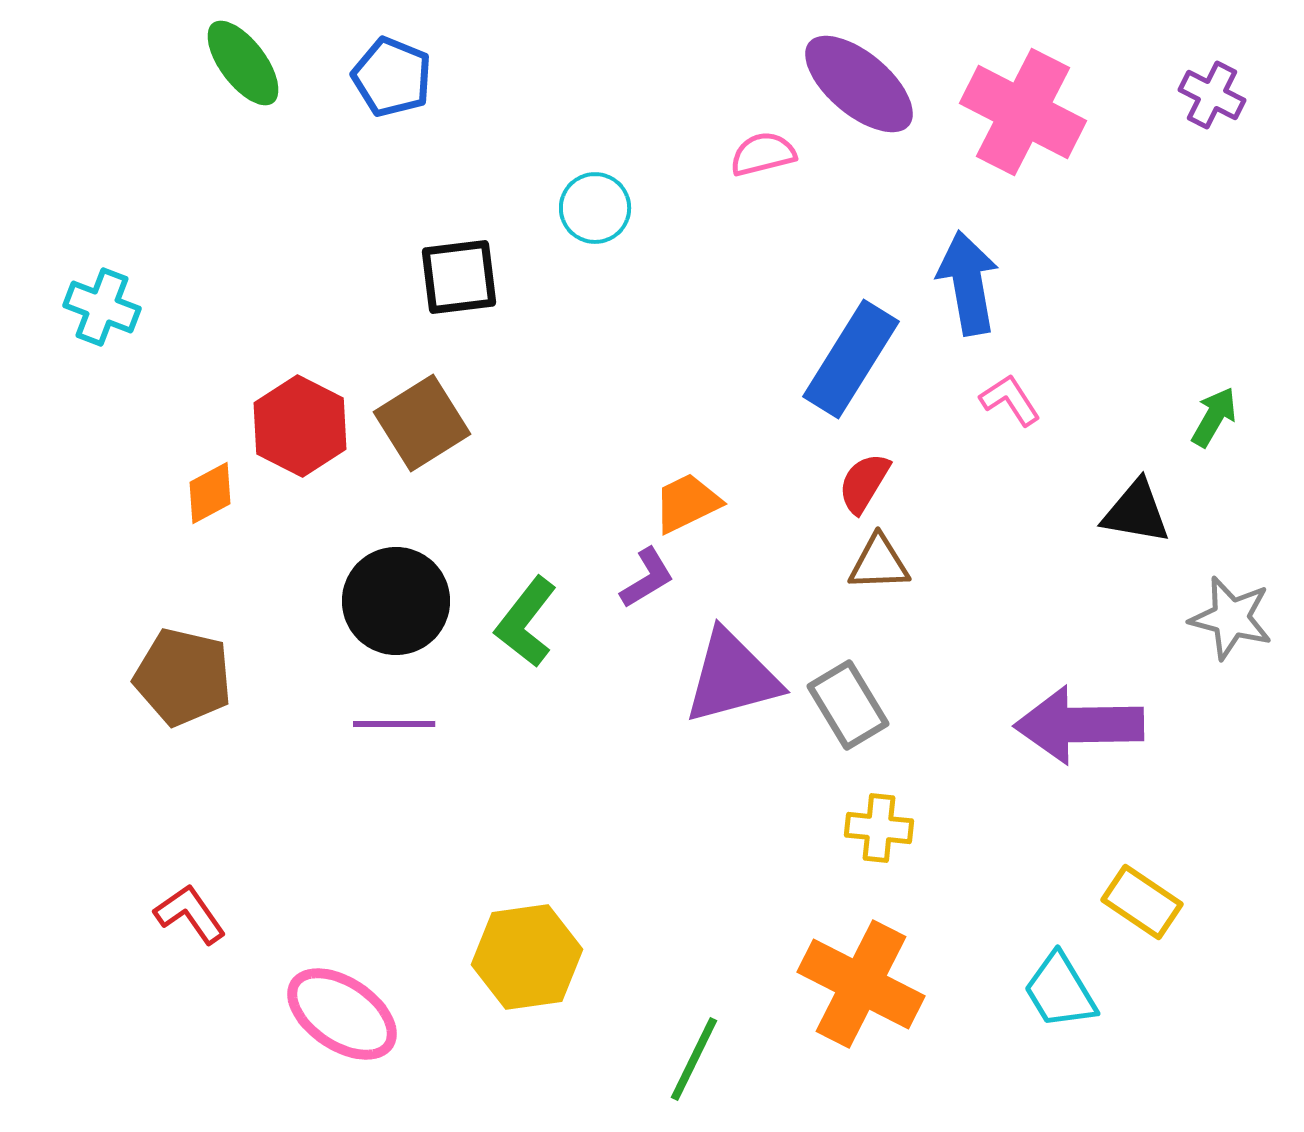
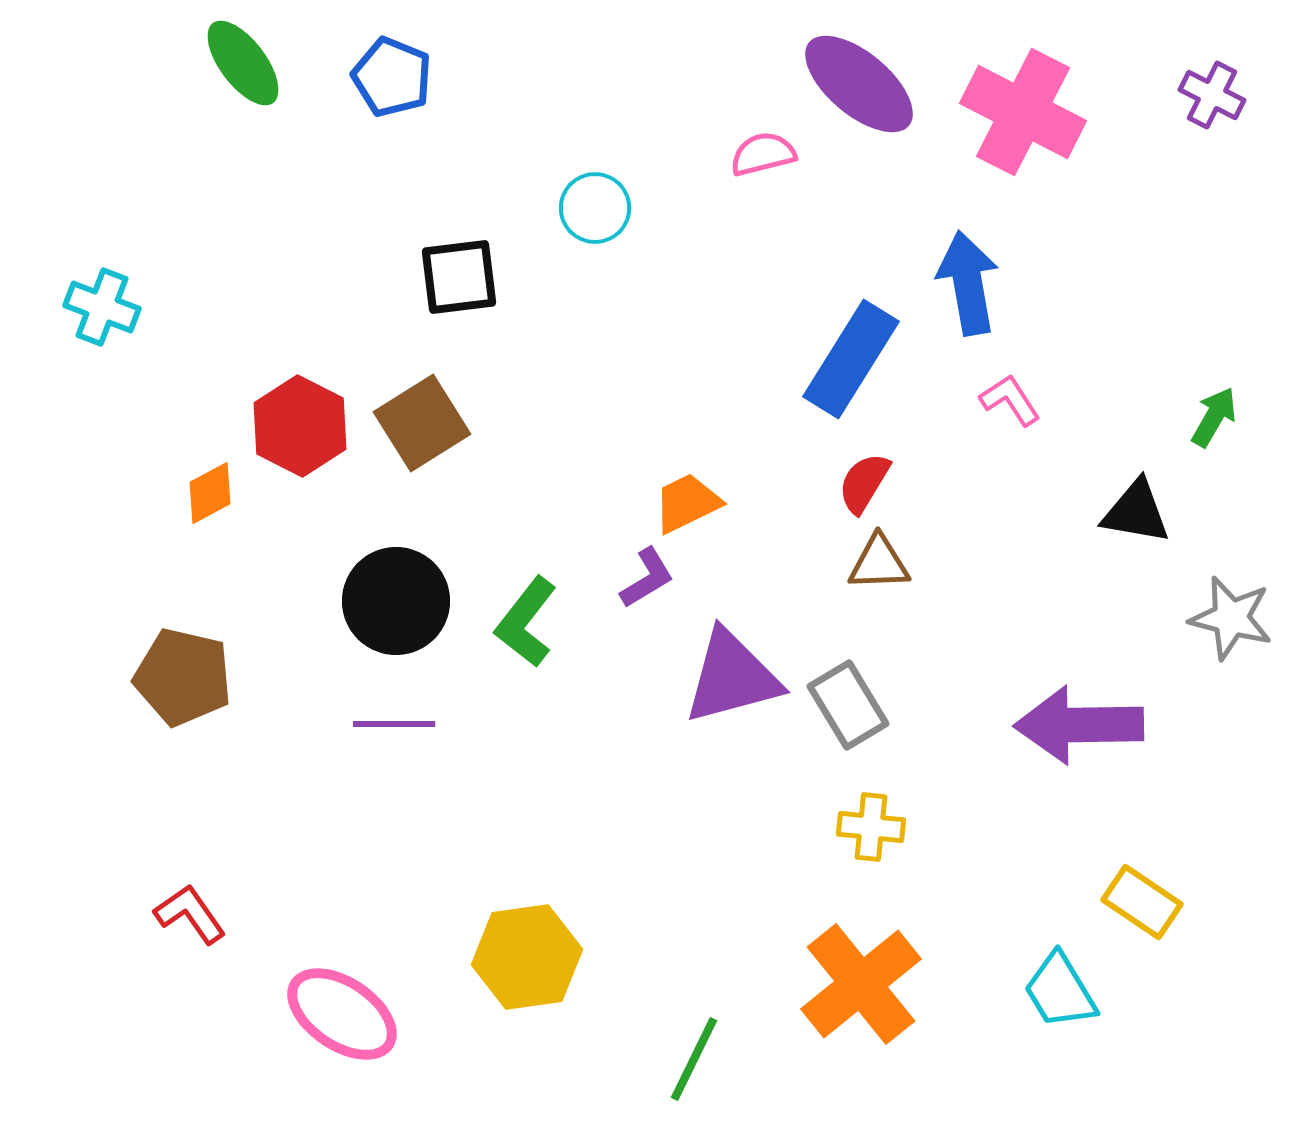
yellow cross: moved 8 px left, 1 px up
orange cross: rotated 24 degrees clockwise
